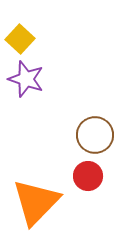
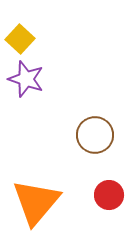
red circle: moved 21 px right, 19 px down
orange triangle: rotated 4 degrees counterclockwise
